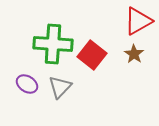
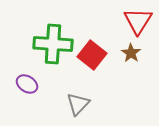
red triangle: rotated 28 degrees counterclockwise
brown star: moved 3 px left, 1 px up
gray triangle: moved 18 px right, 17 px down
